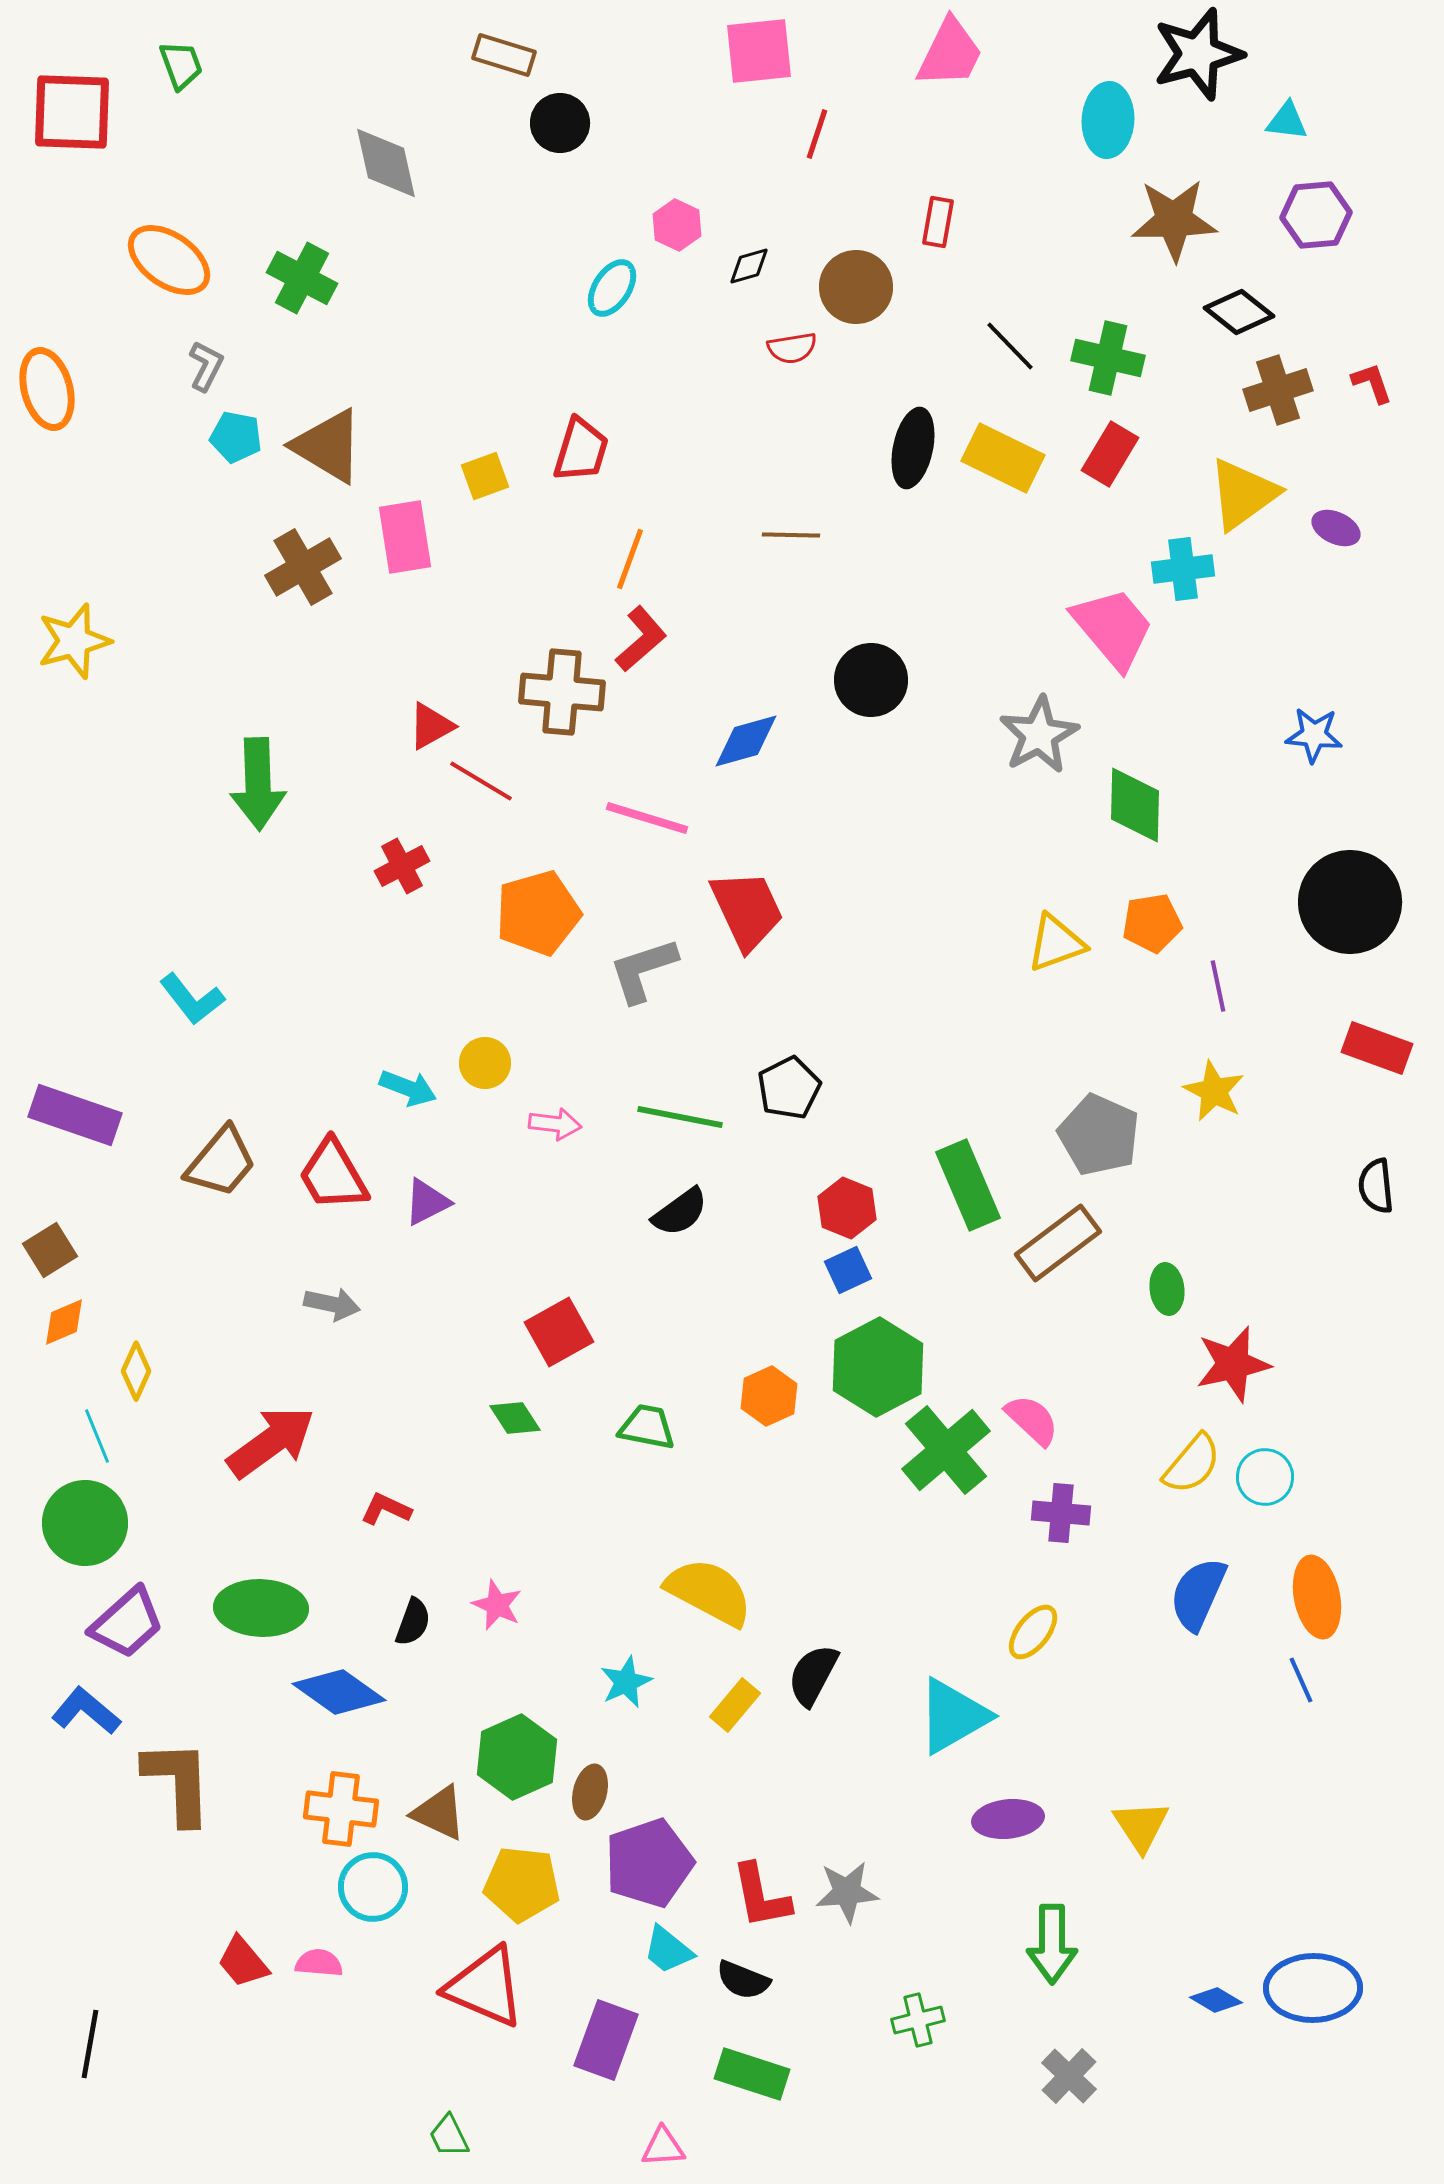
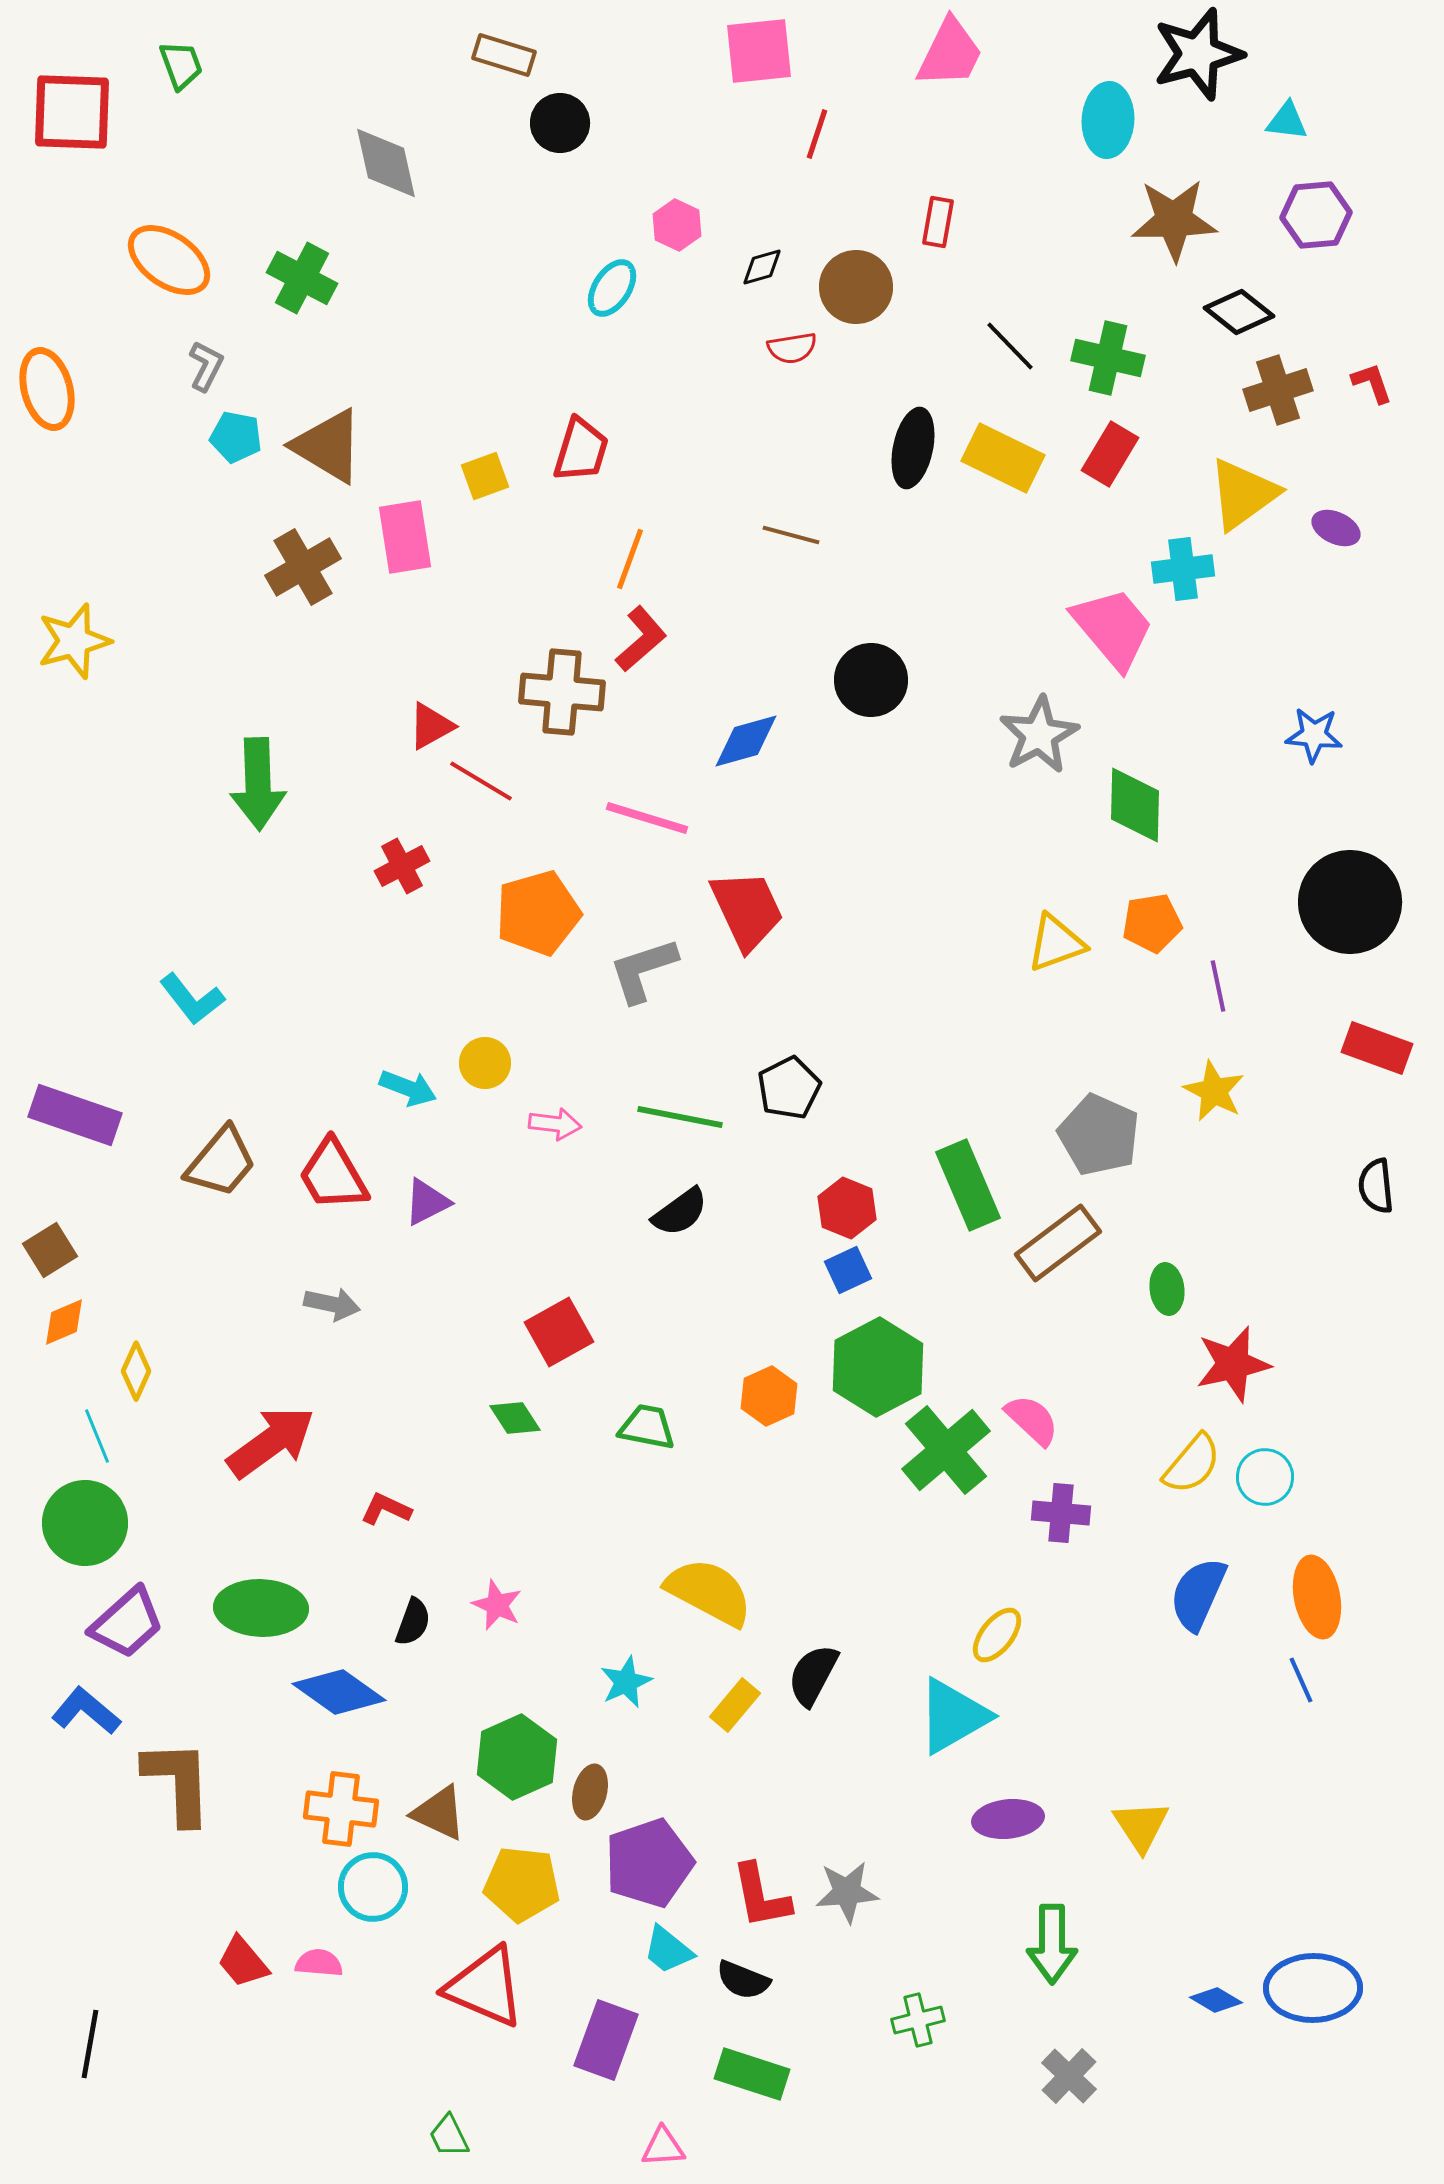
black diamond at (749, 266): moved 13 px right, 1 px down
brown line at (791, 535): rotated 14 degrees clockwise
yellow ellipse at (1033, 1632): moved 36 px left, 3 px down
